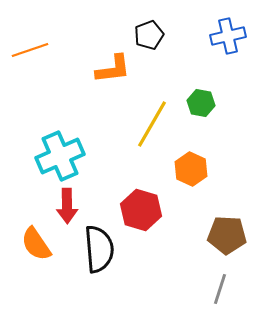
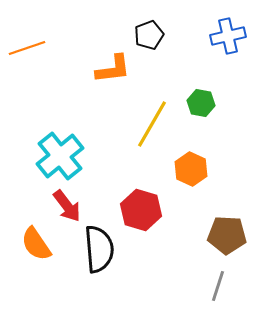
orange line: moved 3 px left, 2 px up
cyan cross: rotated 15 degrees counterclockwise
red arrow: rotated 36 degrees counterclockwise
gray line: moved 2 px left, 3 px up
